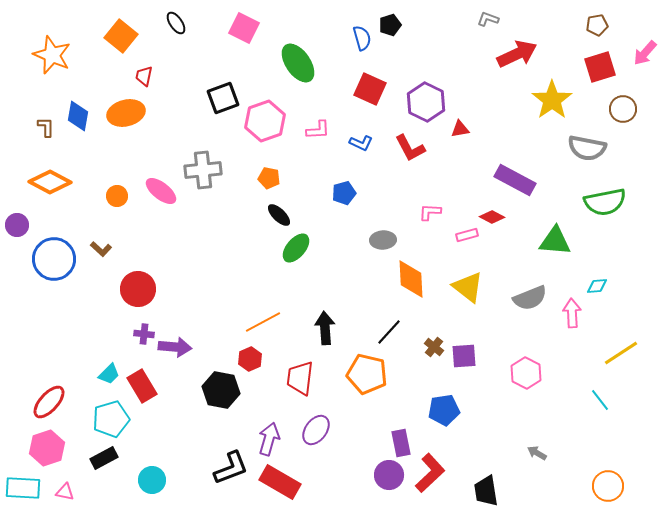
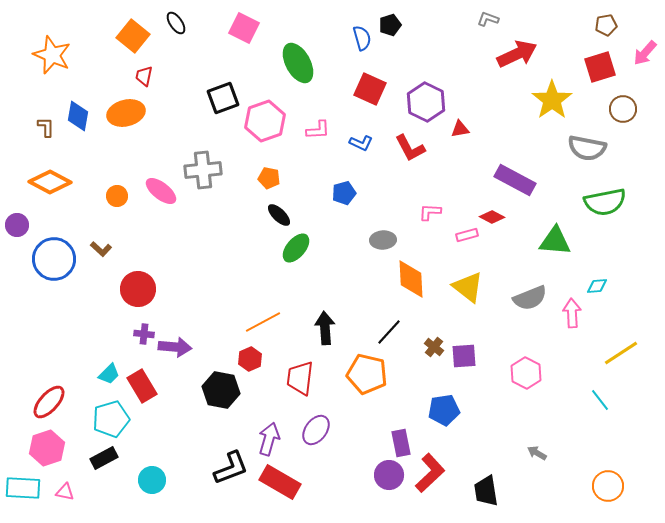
brown pentagon at (597, 25): moved 9 px right
orange square at (121, 36): moved 12 px right
green ellipse at (298, 63): rotated 6 degrees clockwise
